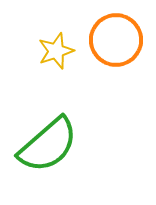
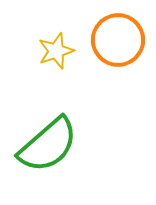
orange circle: moved 2 px right
